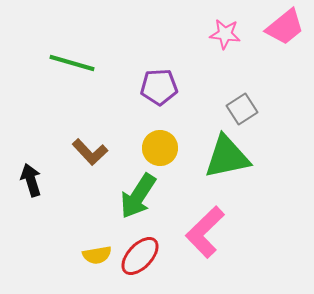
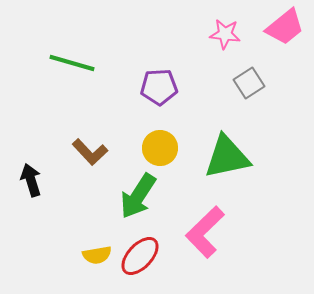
gray square: moved 7 px right, 26 px up
